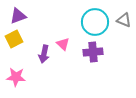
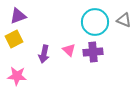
pink triangle: moved 6 px right, 6 px down
pink star: moved 1 px right, 1 px up
